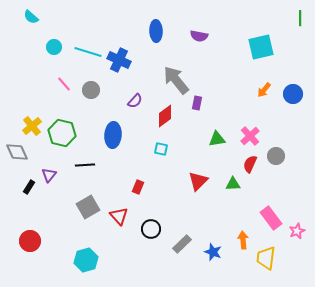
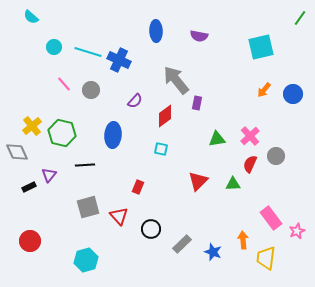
green line at (300, 18): rotated 35 degrees clockwise
black rectangle at (29, 187): rotated 32 degrees clockwise
gray square at (88, 207): rotated 15 degrees clockwise
